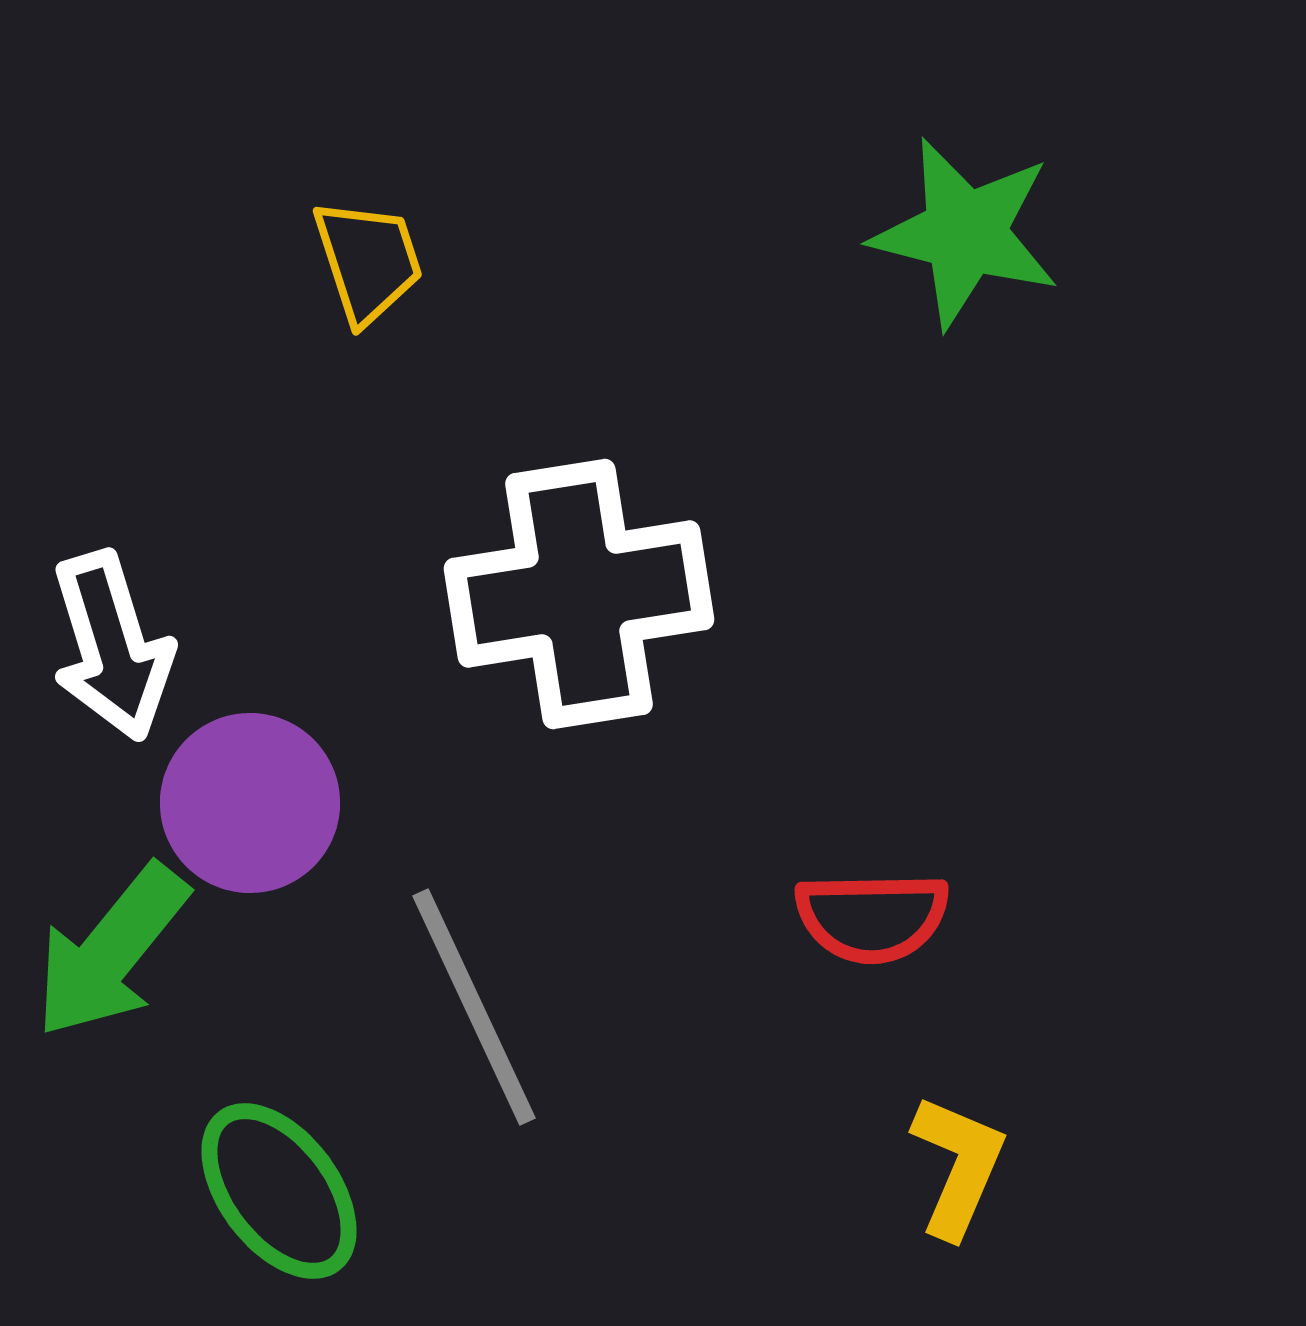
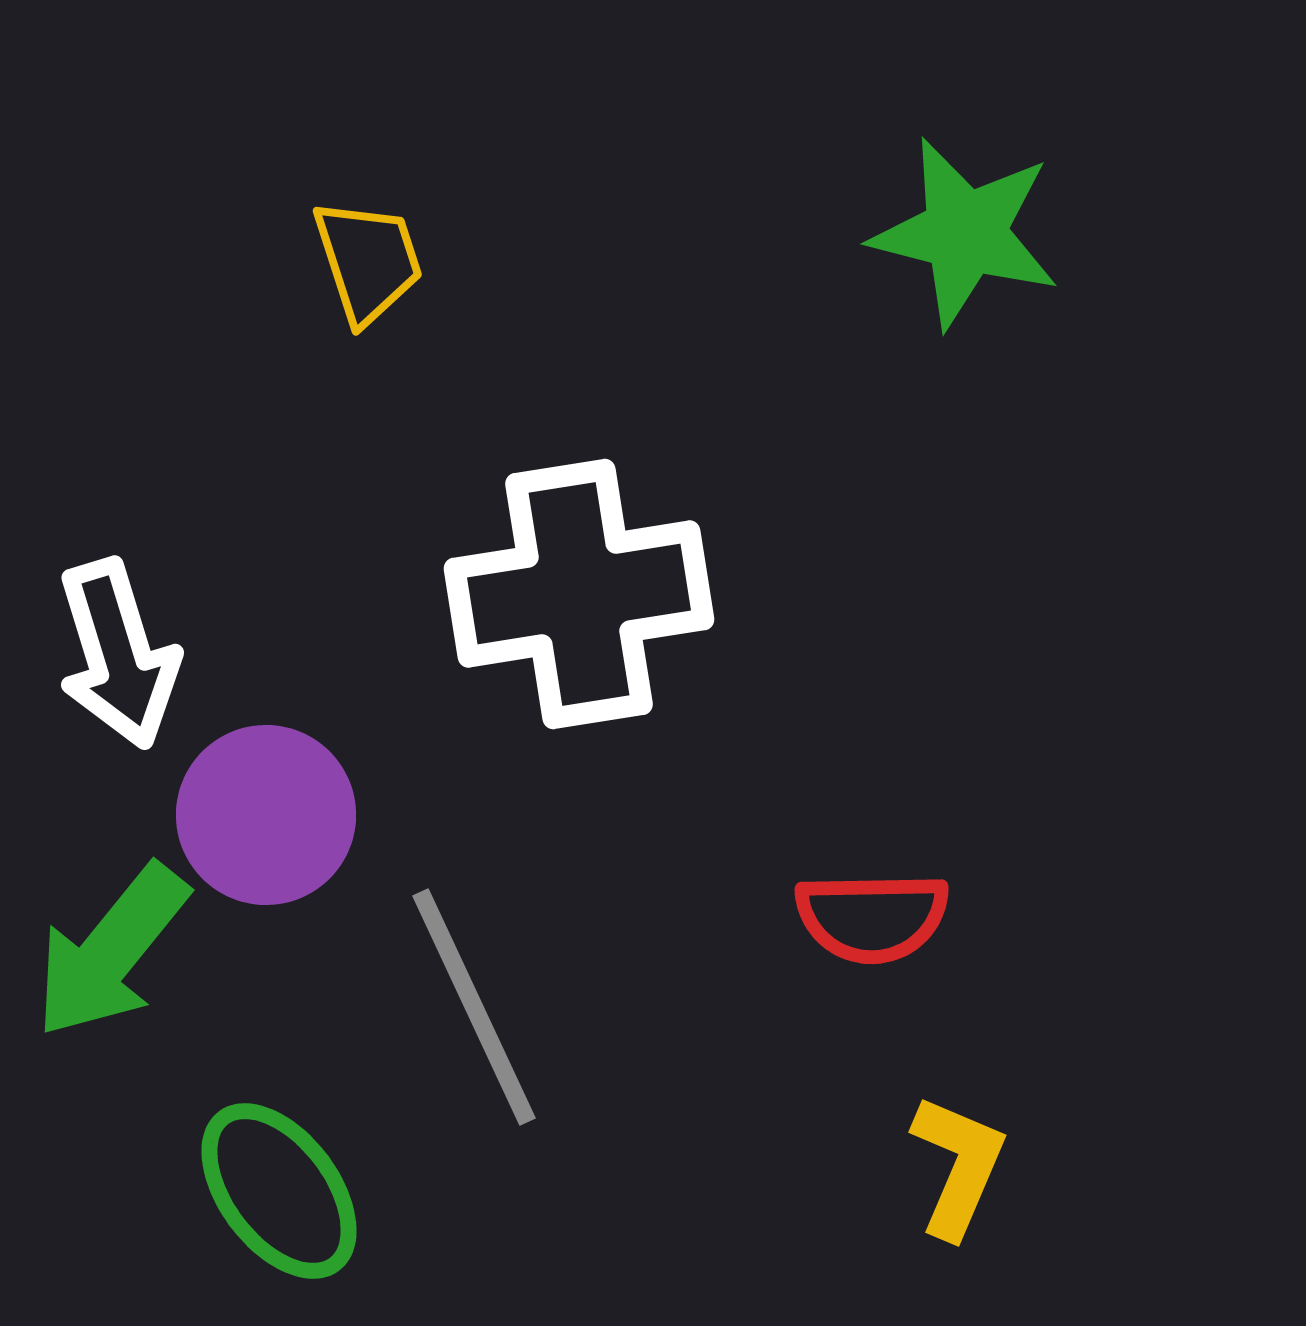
white arrow: moved 6 px right, 8 px down
purple circle: moved 16 px right, 12 px down
